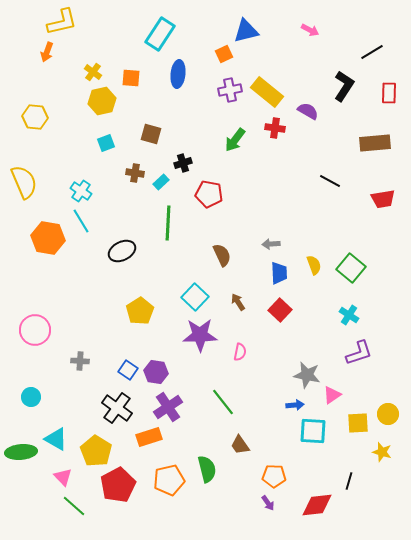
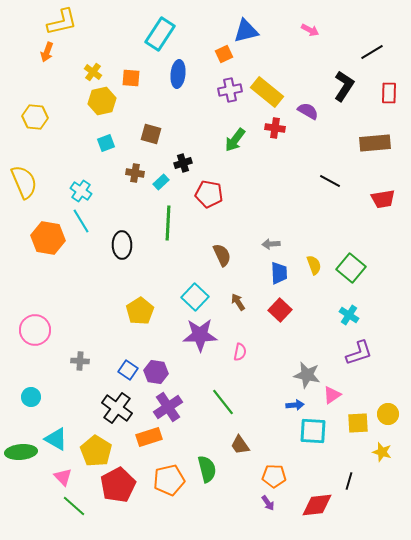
black ellipse at (122, 251): moved 6 px up; rotated 64 degrees counterclockwise
